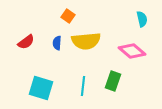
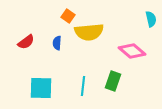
cyan semicircle: moved 9 px right
yellow semicircle: moved 3 px right, 9 px up
cyan square: rotated 15 degrees counterclockwise
